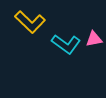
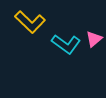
pink triangle: rotated 30 degrees counterclockwise
